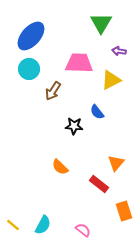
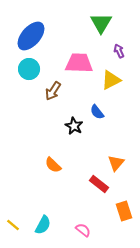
purple arrow: rotated 56 degrees clockwise
black star: rotated 24 degrees clockwise
orange semicircle: moved 7 px left, 2 px up
